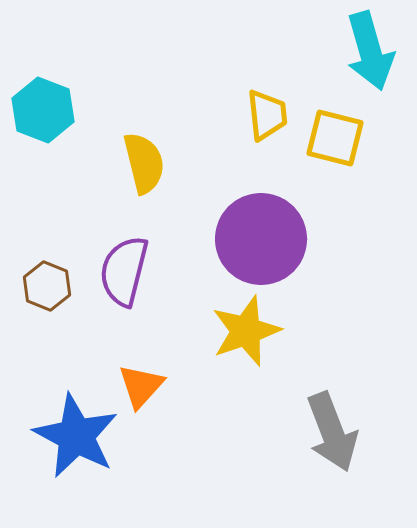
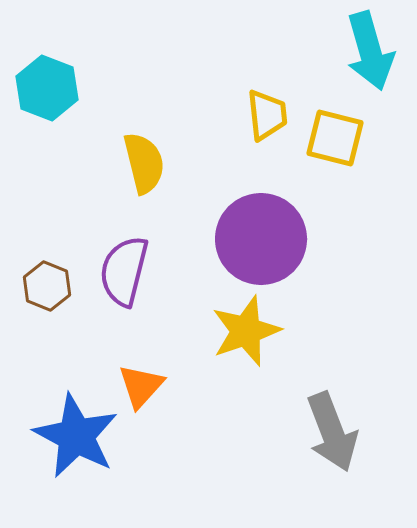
cyan hexagon: moved 4 px right, 22 px up
